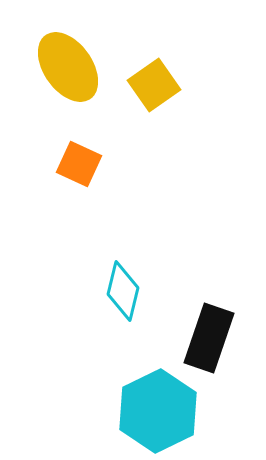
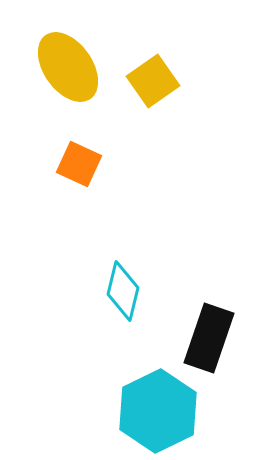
yellow square: moved 1 px left, 4 px up
